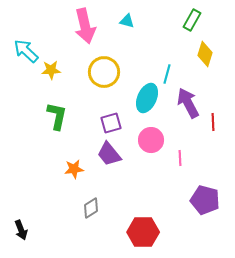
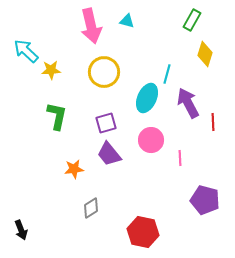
pink arrow: moved 6 px right
purple square: moved 5 px left
red hexagon: rotated 12 degrees clockwise
